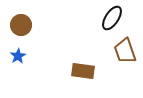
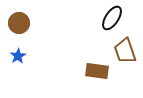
brown circle: moved 2 px left, 2 px up
brown rectangle: moved 14 px right
